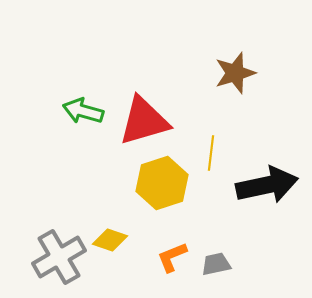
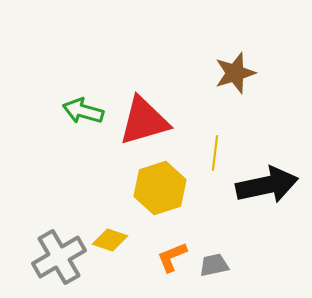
yellow line: moved 4 px right
yellow hexagon: moved 2 px left, 5 px down
gray trapezoid: moved 2 px left, 1 px down
